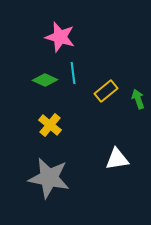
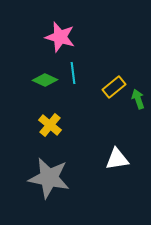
yellow rectangle: moved 8 px right, 4 px up
